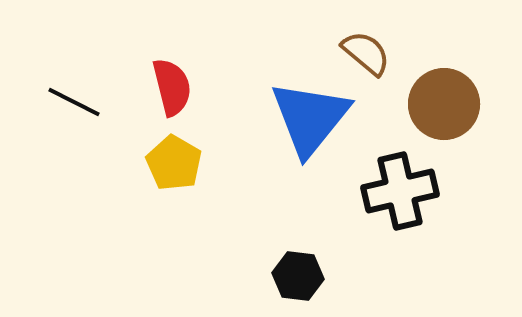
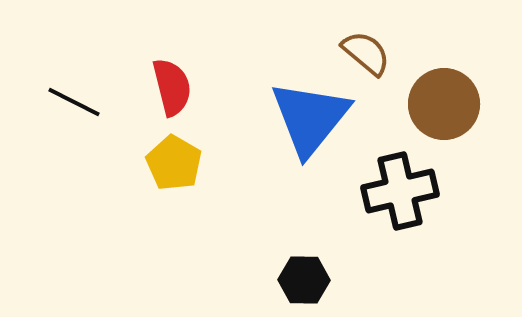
black hexagon: moved 6 px right, 4 px down; rotated 6 degrees counterclockwise
